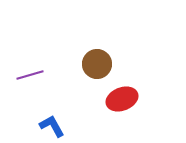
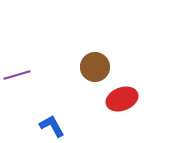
brown circle: moved 2 px left, 3 px down
purple line: moved 13 px left
